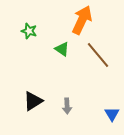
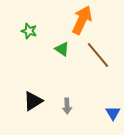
blue triangle: moved 1 px right, 1 px up
